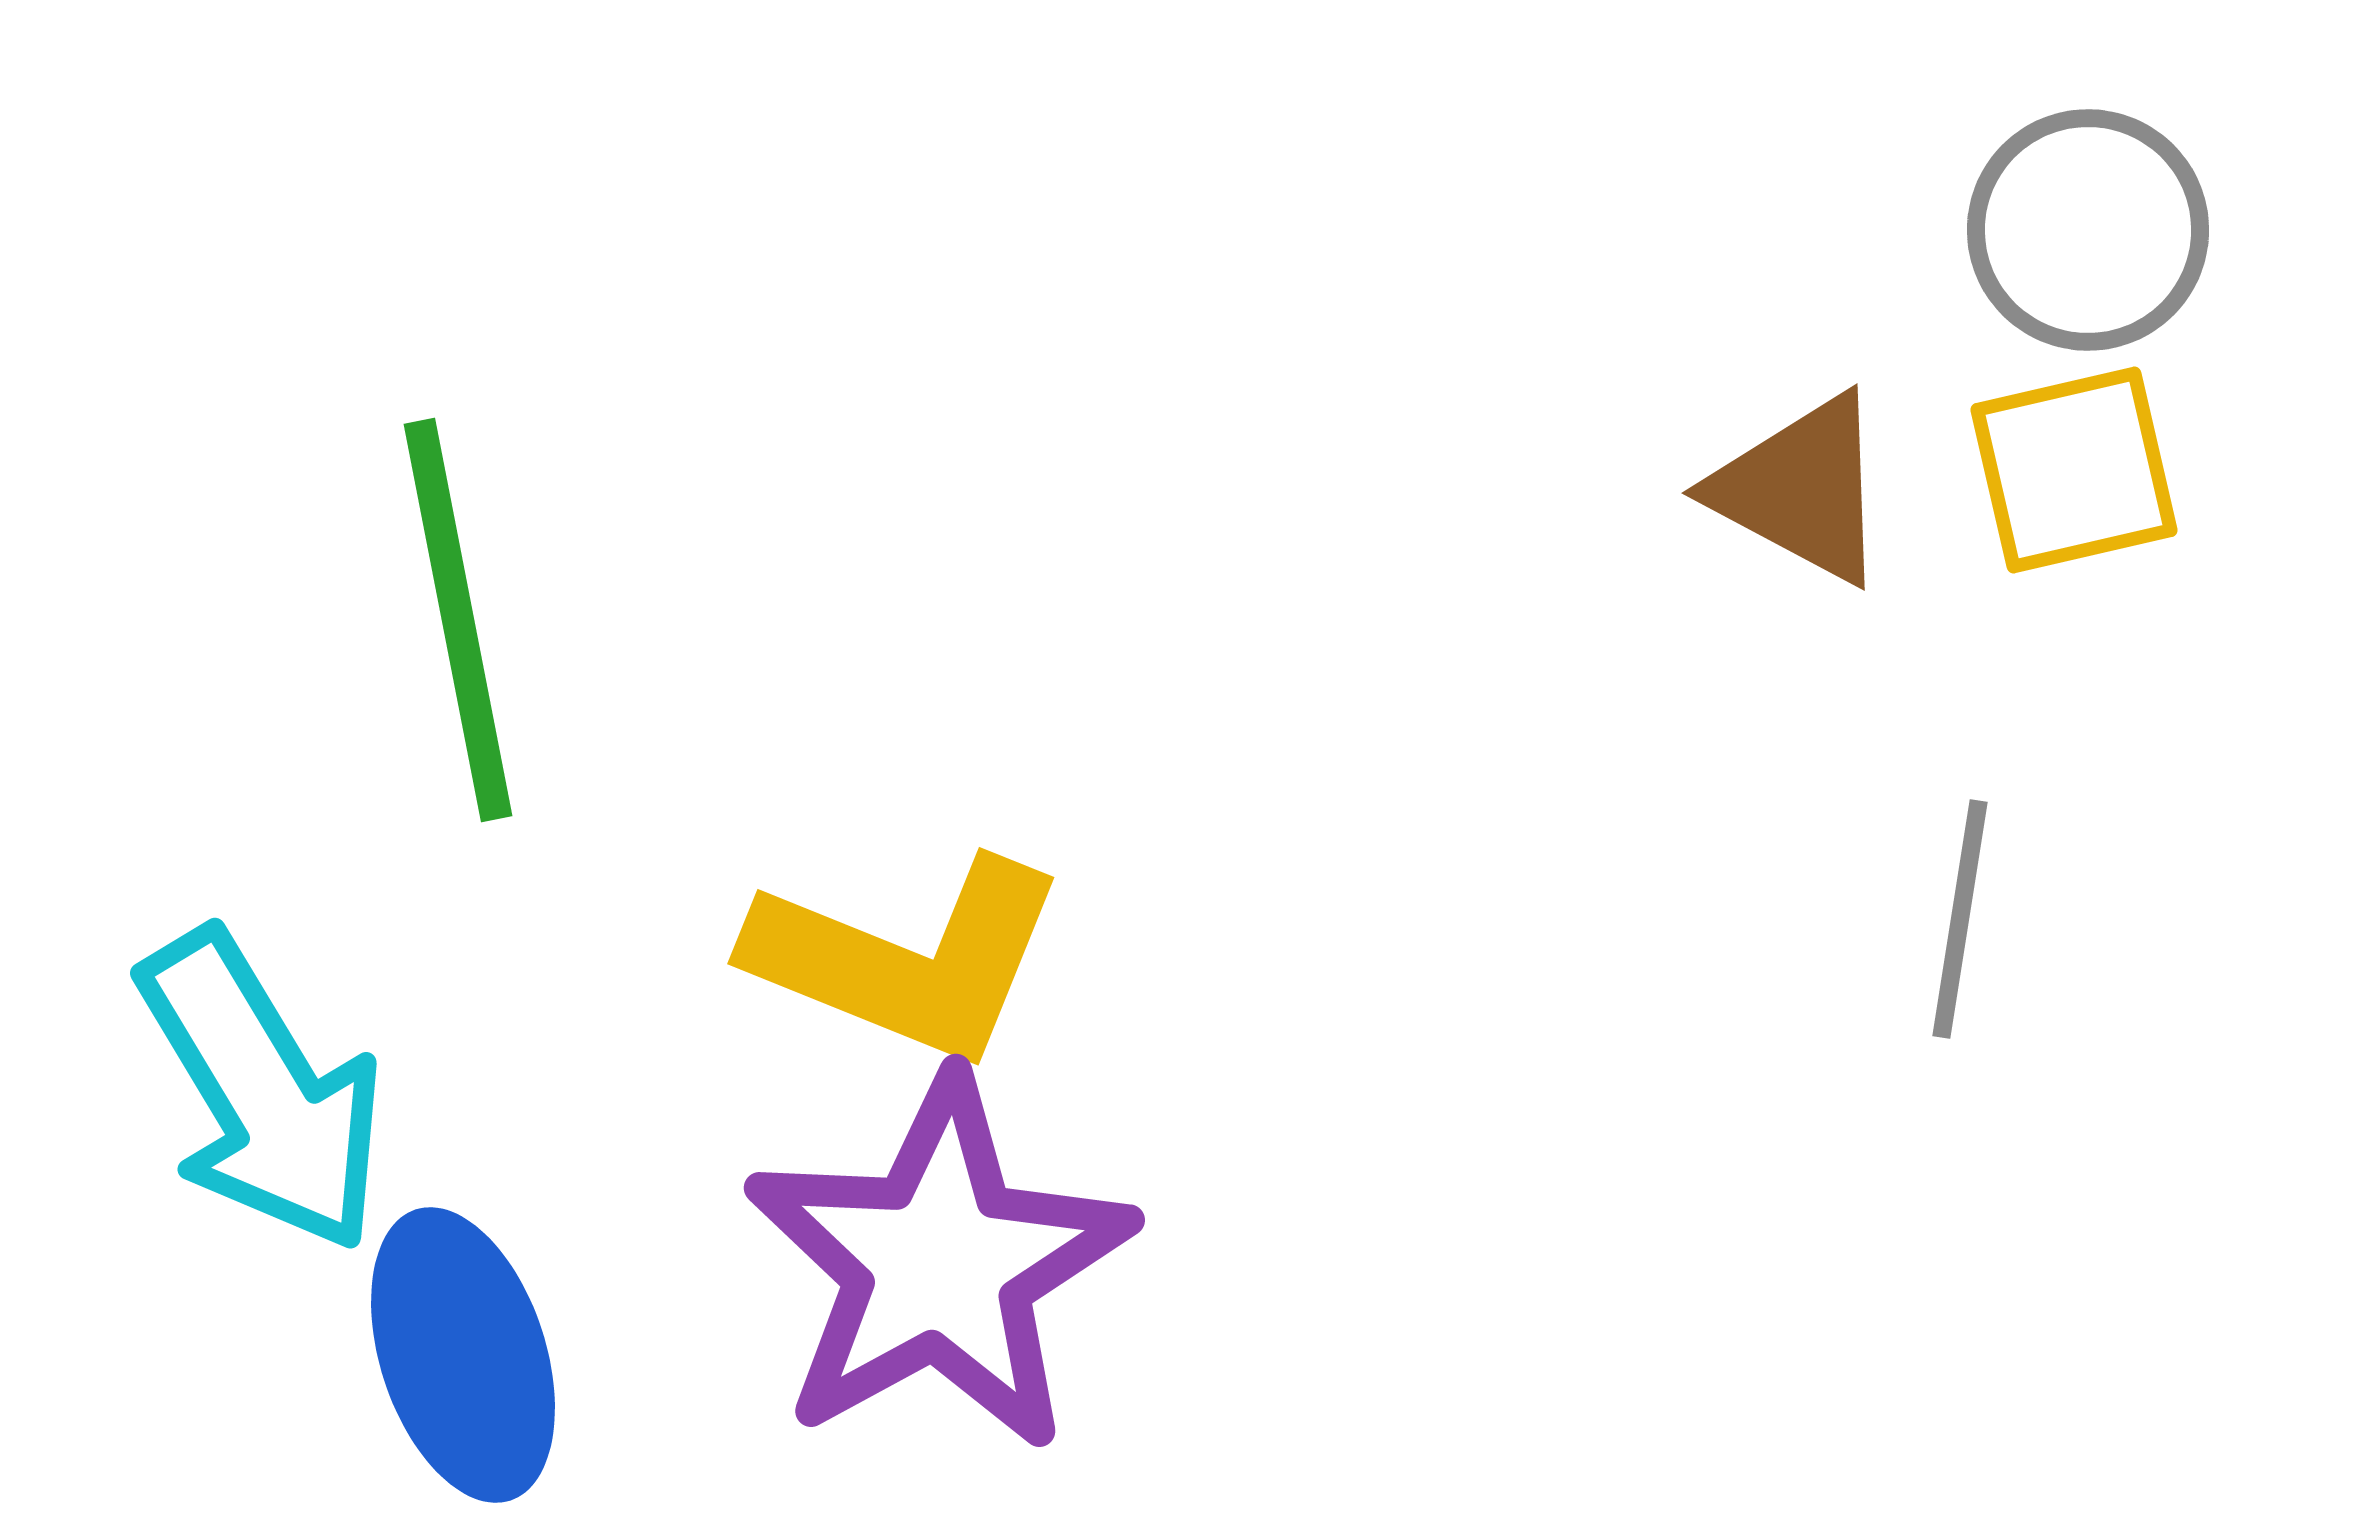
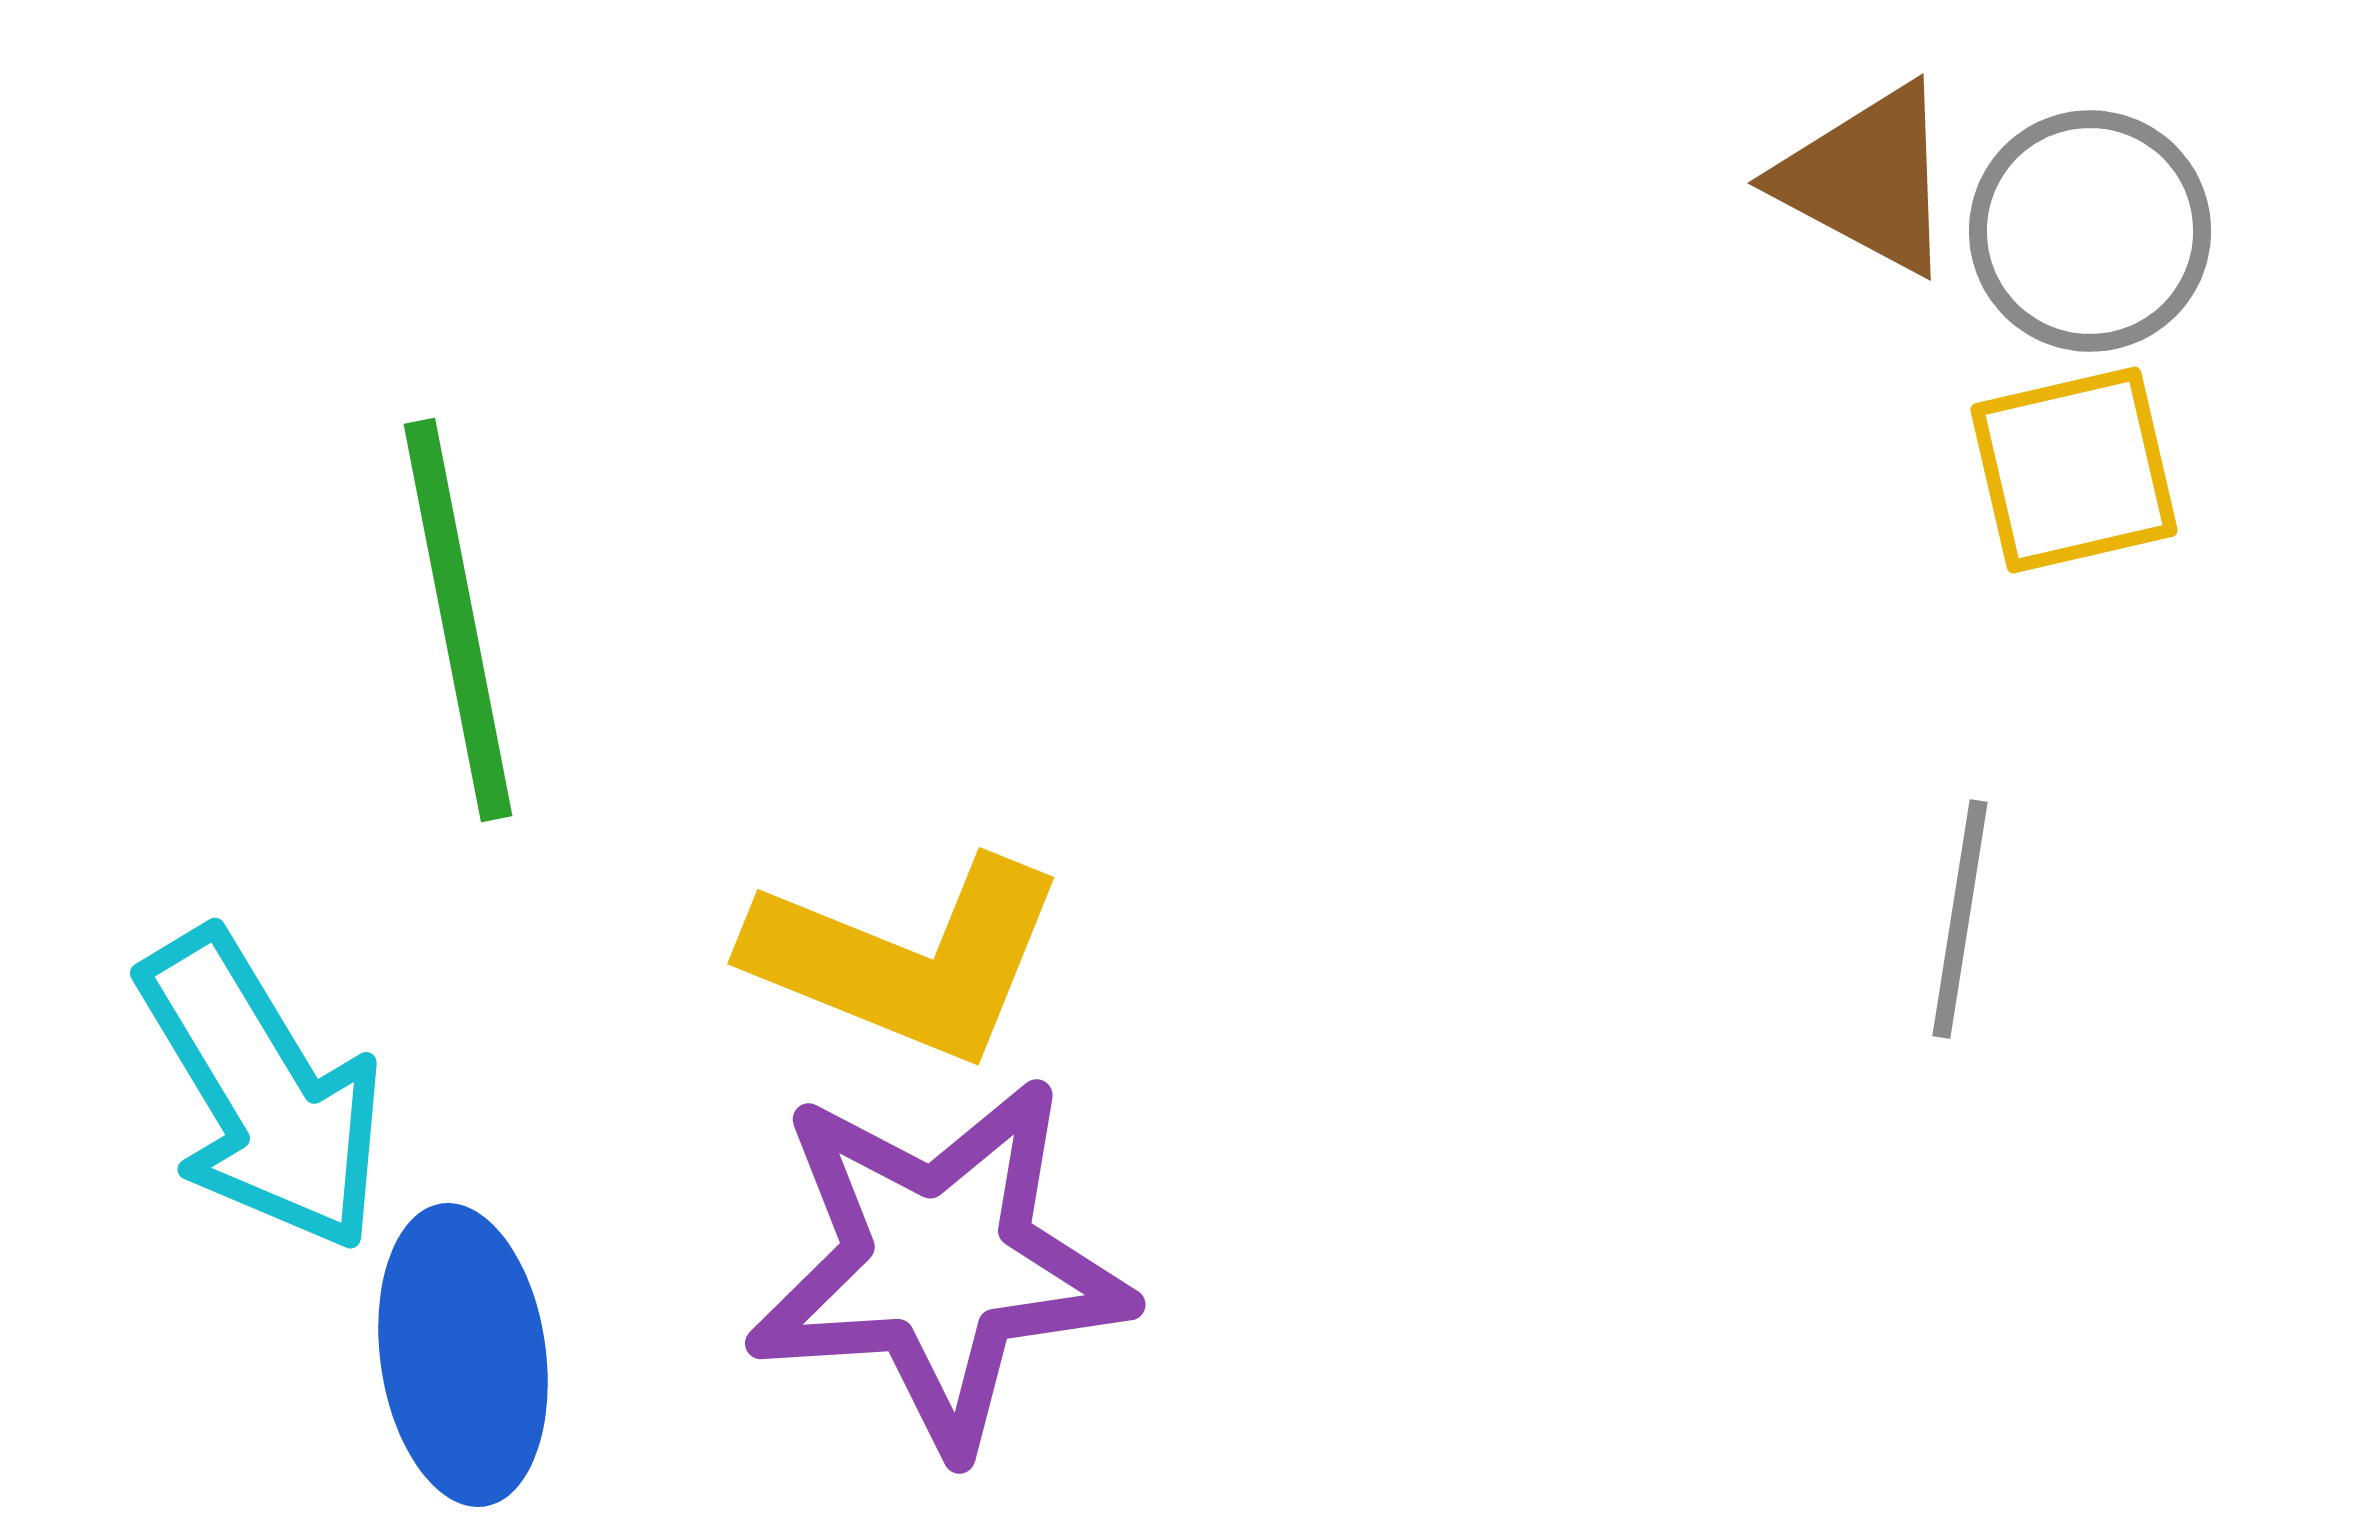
gray circle: moved 2 px right, 1 px down
brown triangle: moved 66 px right, 310 px up
purple star: rotated 25 degrees clockwise
blue ellipse: rotated 10 degrees clockwise
